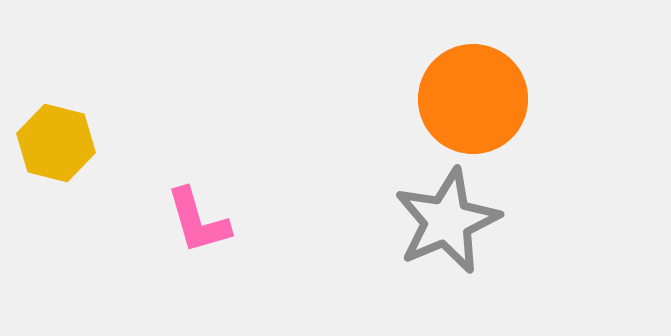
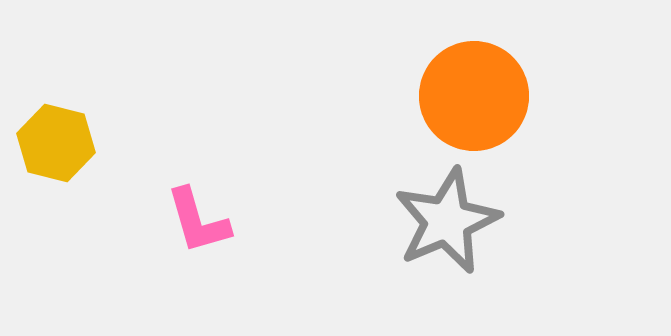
orange circle: moved 1 px right, 3 px up
